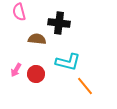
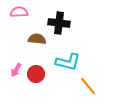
pink semicircle: rotated 102 degrees clockwise
orange line: moved 3 px right
